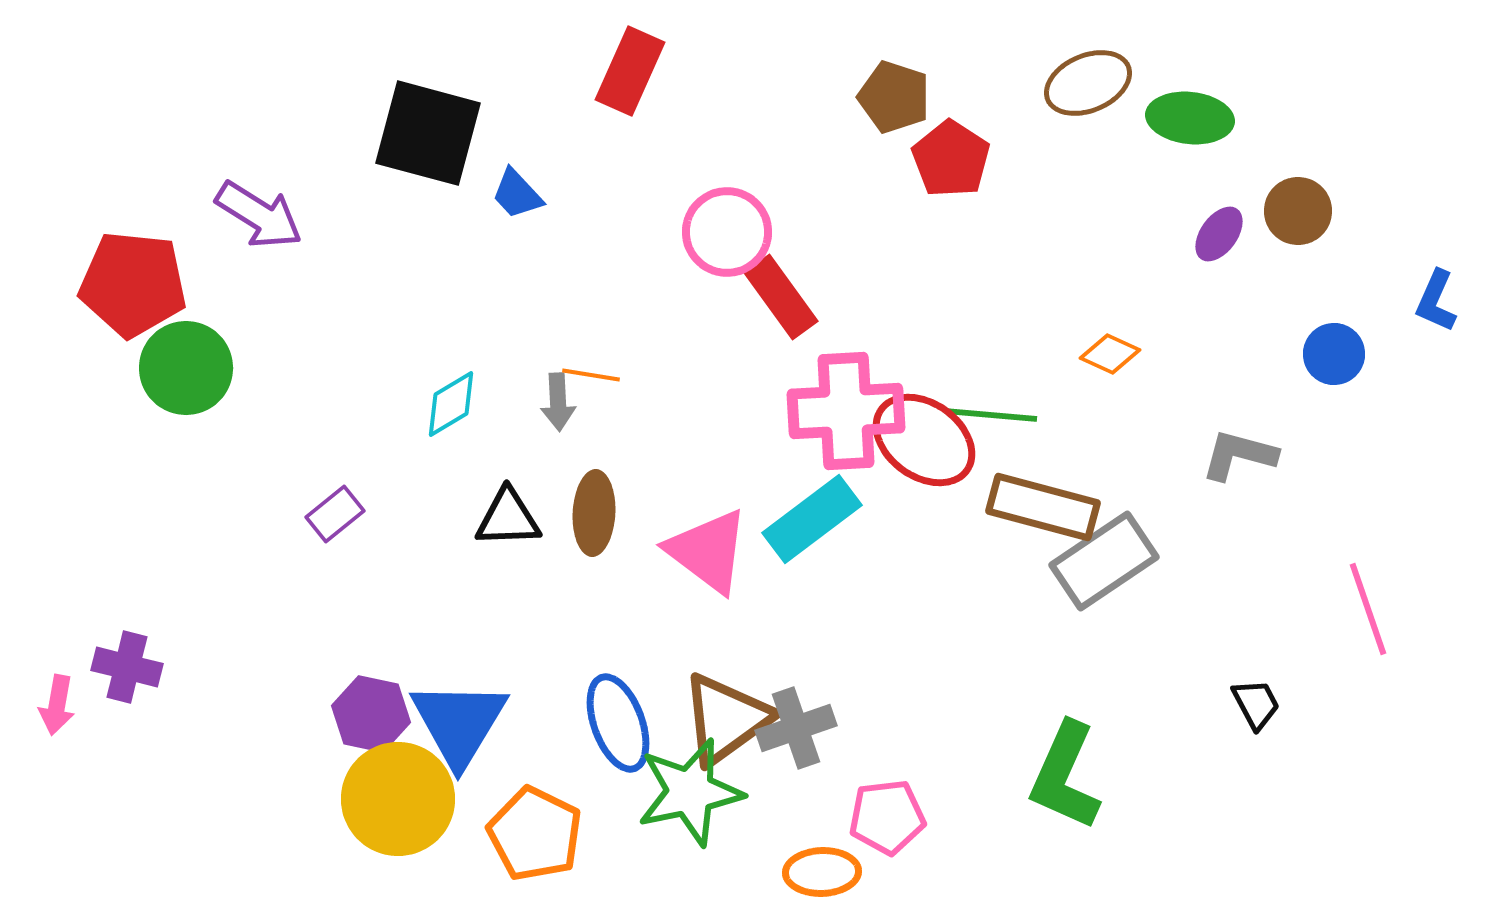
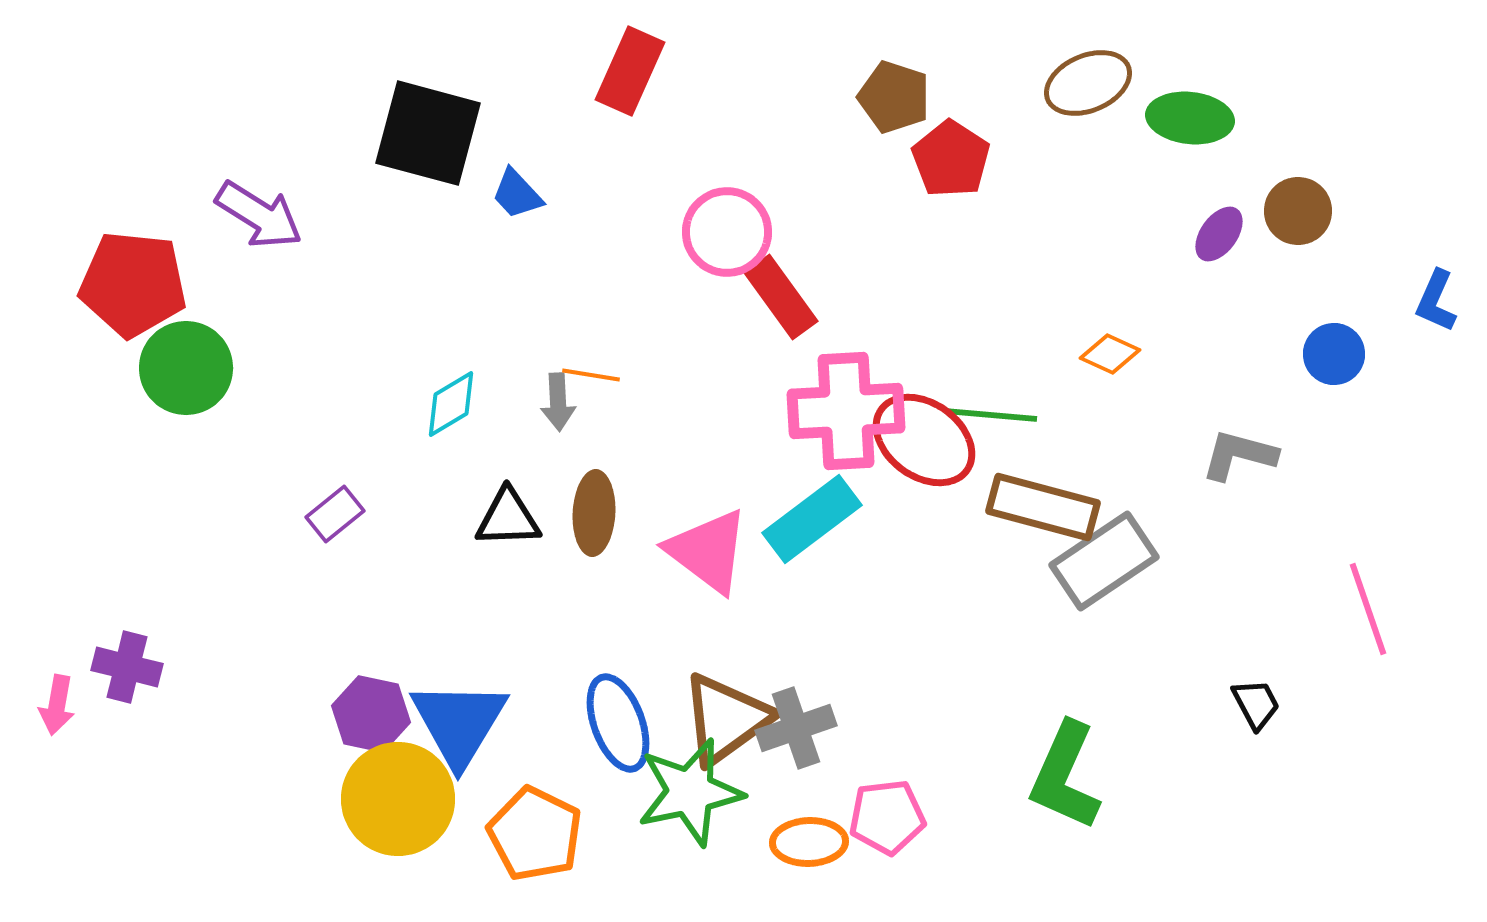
orange ellipse at (822, 872): moved 13 px left, 30 px up
